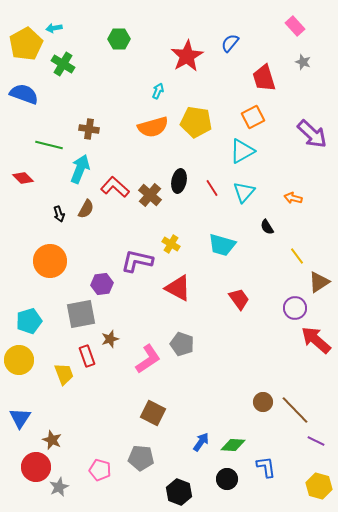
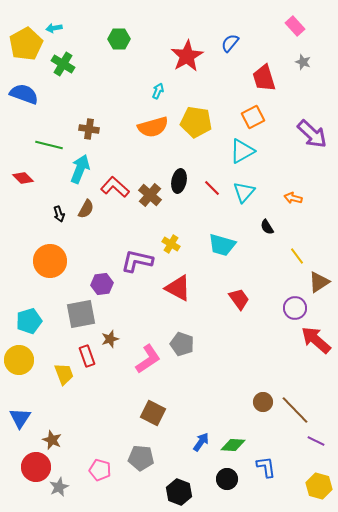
red line at (212, 188): rotated 12 degrees counterclockwise
